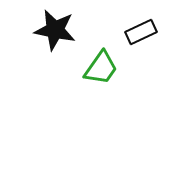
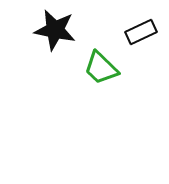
green trapezoid: rotated 99 degrees clockwise
